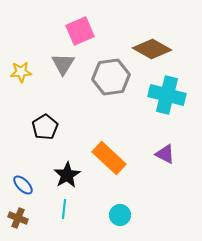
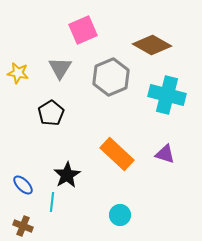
pink square: moved 3 px right, 1 px up
brown diamond: moved 4 px up
gray triangle: moved 3 px left, 4 px down
yellow star: moved 3 px left, 1 px down; rotated 15 degrees clockwise
gray hexagon: rotated 15 degrees counterclockwise
black pentagon: moved 6 px right, 14 px up
purple triangle: rotated 10 degrees counterclockwise
orange rectangle: moved 8 px right, 4 px up
cyan line: moved 12 px left, 7 px up
brown cross: moved 5 px right, 8 px down
